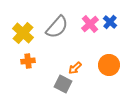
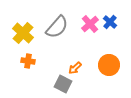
orange cross: rotated 16 degrees clockwise
